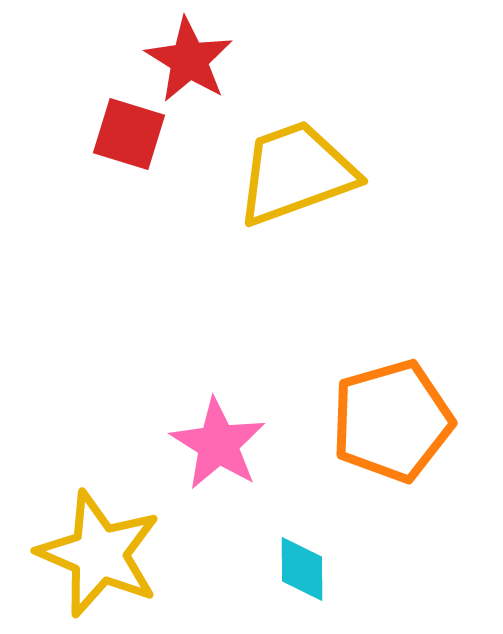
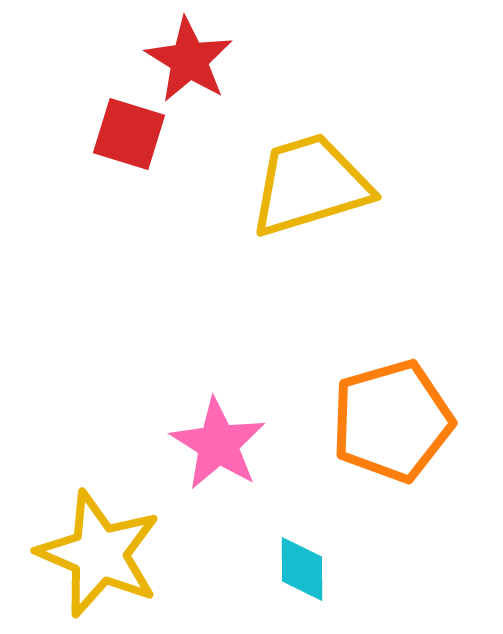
yellow trapezoid: moved 14 px right, 12 px down; rotated 3 degrees clockwise
